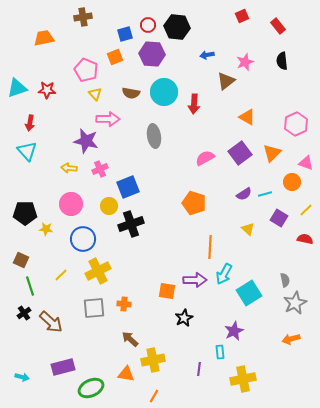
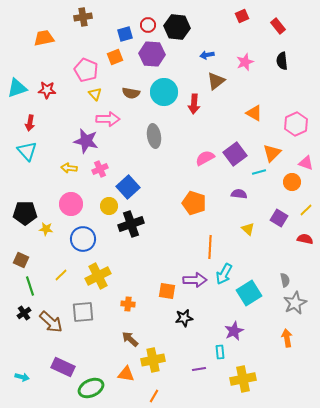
brown triangle at (226, 81): moved 10 px left
orange triangle at (247, 117): moved 7 px right, 4 px up
purple square at (240, 153): moved 5 px left, 1 px down
blue square at (128, 187): rotated 20 degrees counterclockwise
purple semicircle at (244, 194): moved 5 px left; rotated 140 degrees counterclockwise
cyan line at (265, 194): moved 6 px left, 22 px up
yellow cross at (98, 271): moved 5 px down
orange cross at (124, 304): moved 4 px right
gray square at (94, 308): moved 11 px left, 4 px down
black star at (184, 318): rotated 18 degrees clockwise
orange arrow at (291, 339): moved 4 px left, 1 px up; rotated 96 degrees clockwise
purple rectangle at (63, 367): rotated 40 degrees clockwise
purple line at (199, 369): rotated 72 degrees clockwise
